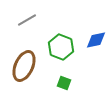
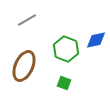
green hexagon: moved 5 px right, 2 px down
